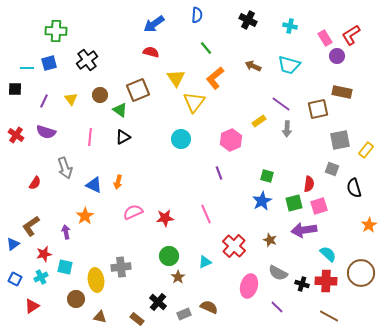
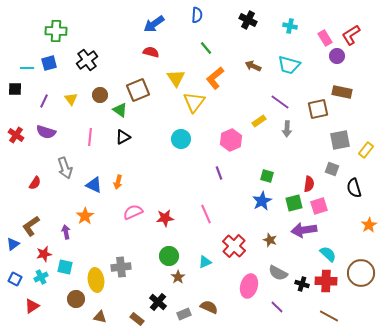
purple line at (281, 104): moved 1 px left, 2 px up
